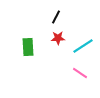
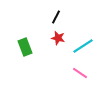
red star: rotated 16 degrees clockwise
green rectangle: moved 3 px left; rotated 18 degrees counterclockwise
